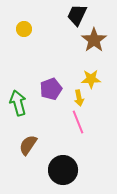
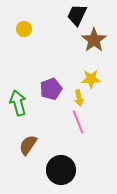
black circle: moved 2 px left
